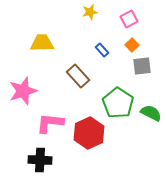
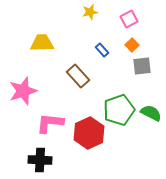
green pentagon: moved 1 px right, 7 px down; rotated 20 degrees clockwise
